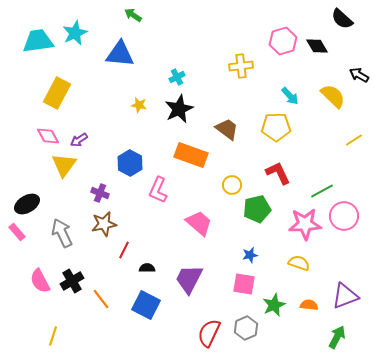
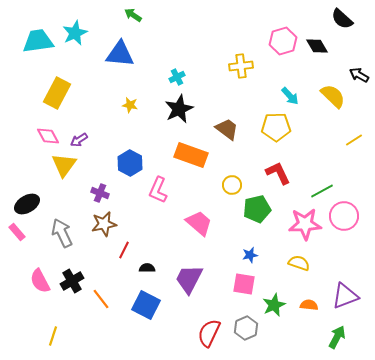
yellow star at (139, 105): moved 9 px left
